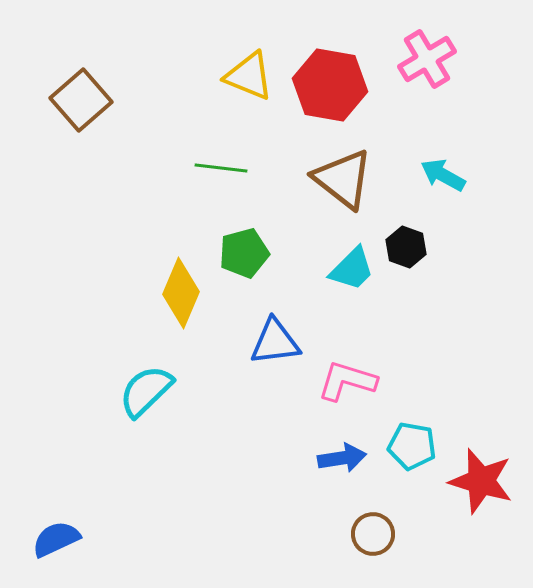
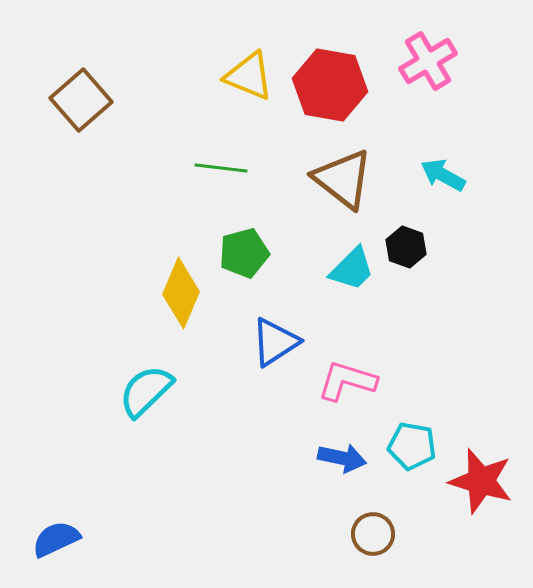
pink cross: moved 1 px right, 2 px down
blue triangle: rotated 26 degrees counterclockwise
blue arrow: rotated 21 degrees clockwise
